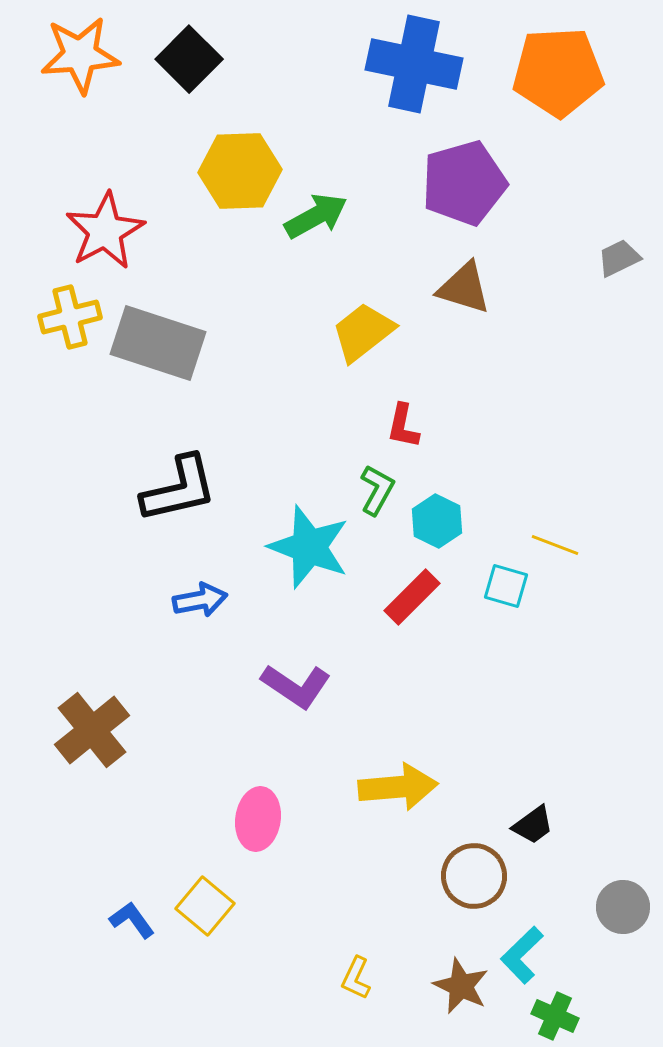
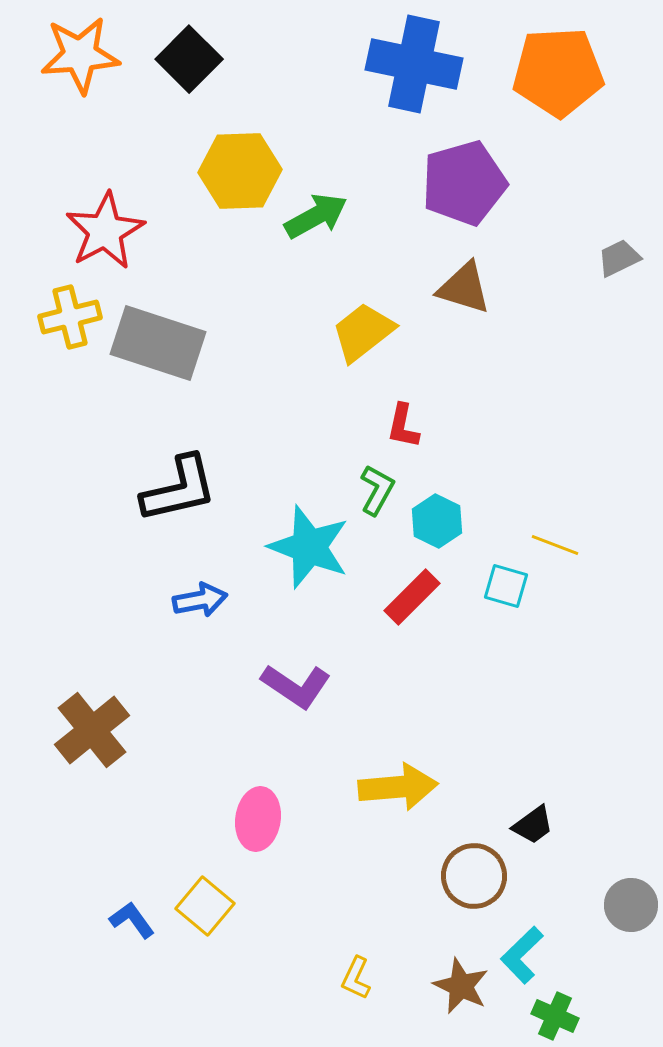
gray circle: moved 8 px right, 2 px up
